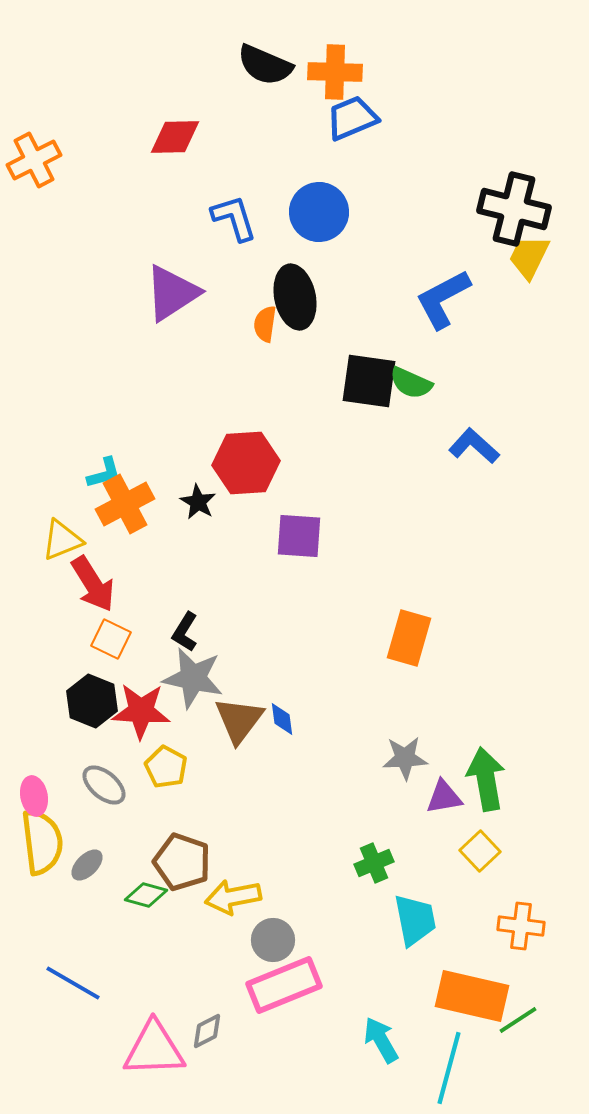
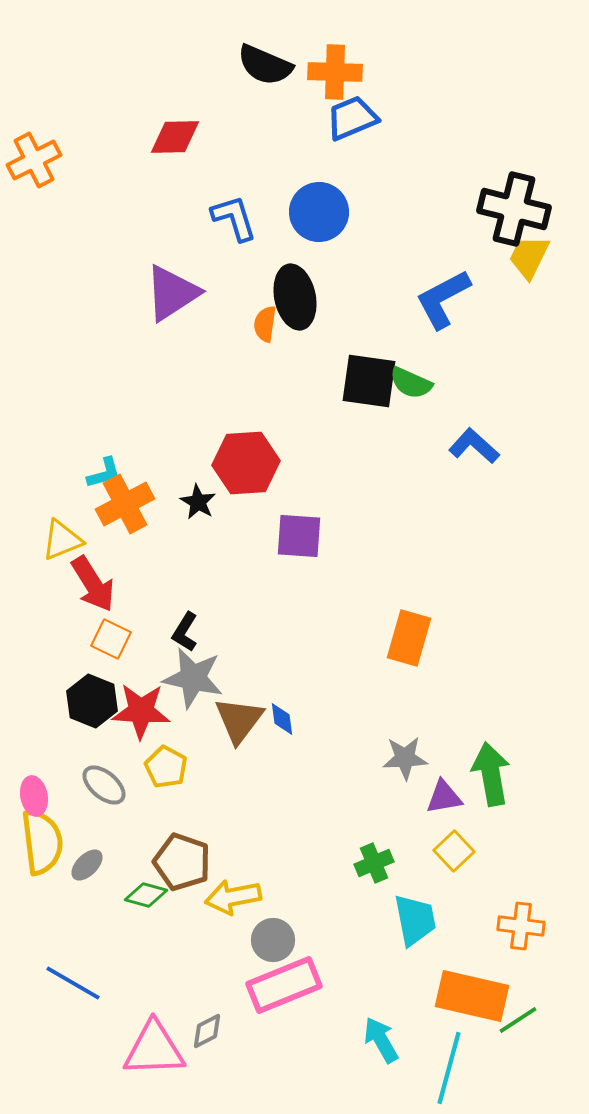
green arrow at (486, 779): moved 5 px right, 5 px up
yellow square at (480, 851): moved 26 px left
